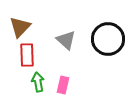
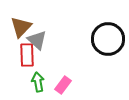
brown triangle: moved 1 px right
gray triangle: moved 29 px left
pink rectangle: rotated 24 degrees clockwise
